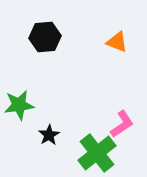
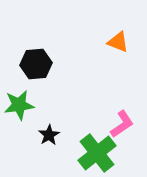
black hexagon: moved 9 px left, 27 px down
orange triangle: moved 1 px right
